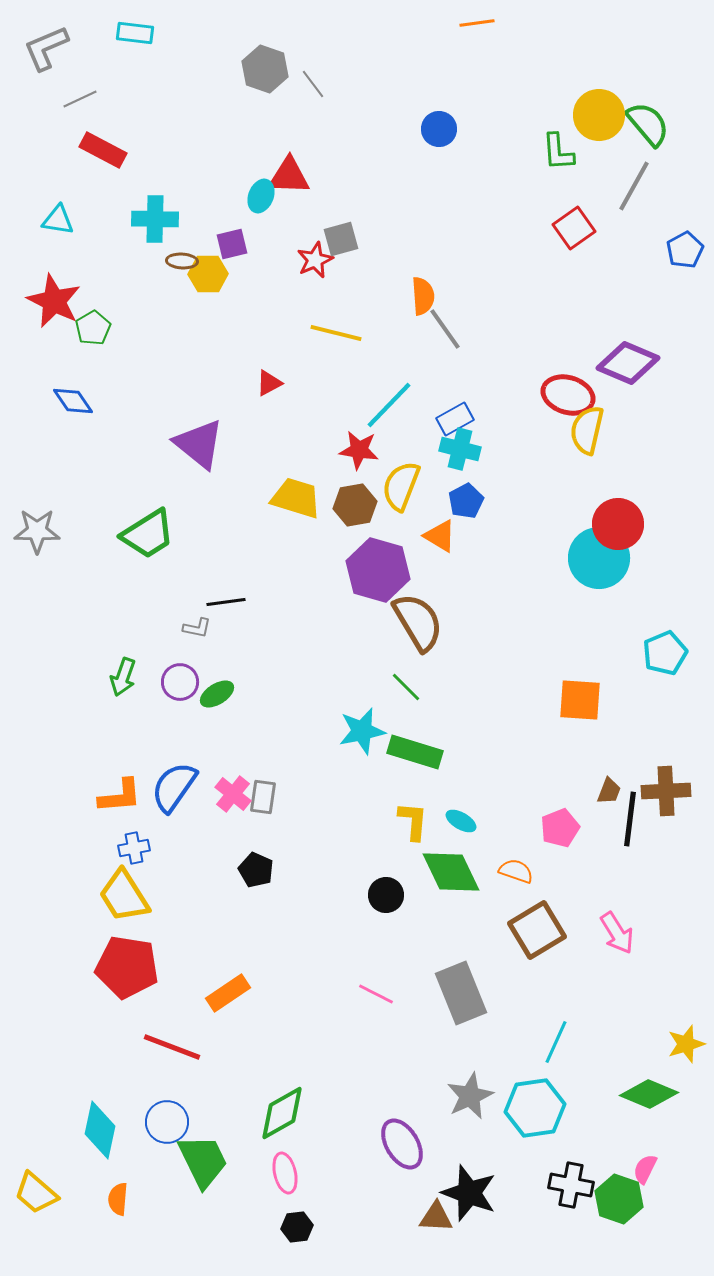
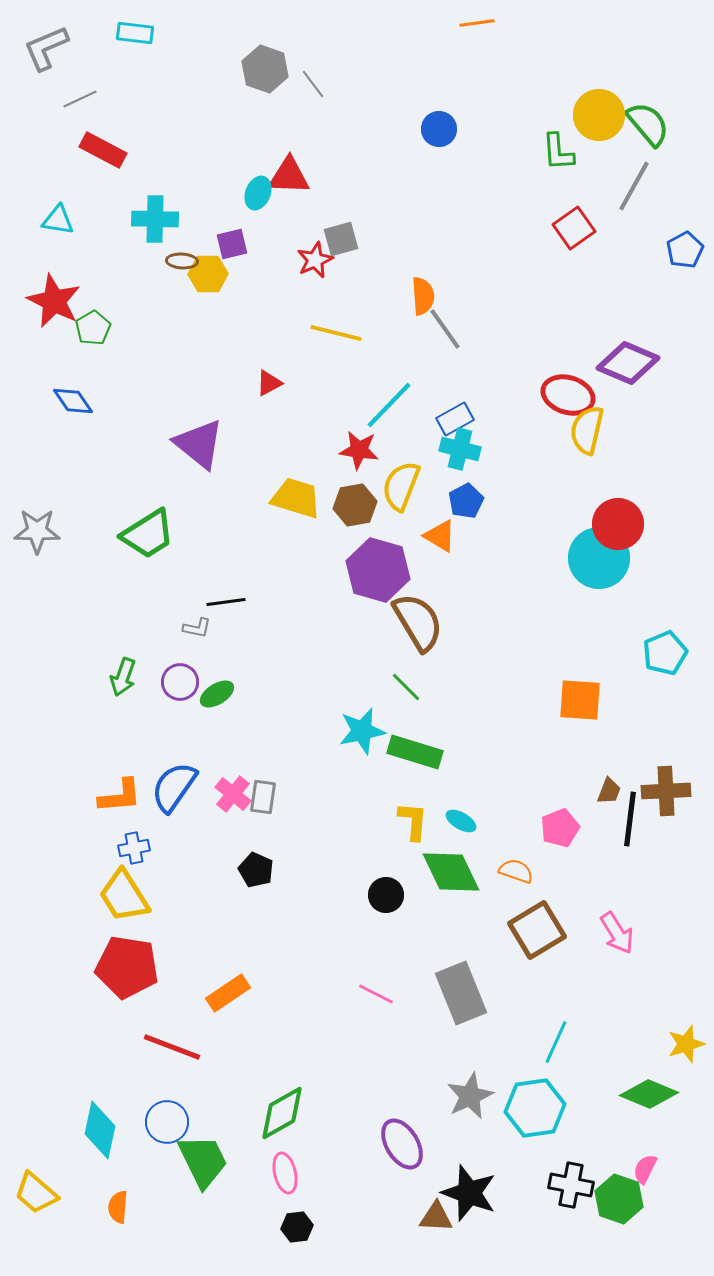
cyan ellipse at (261, 196): moved 3 px left, 3 px up
orange semicircle at (118, 1199): moved 8 px down
